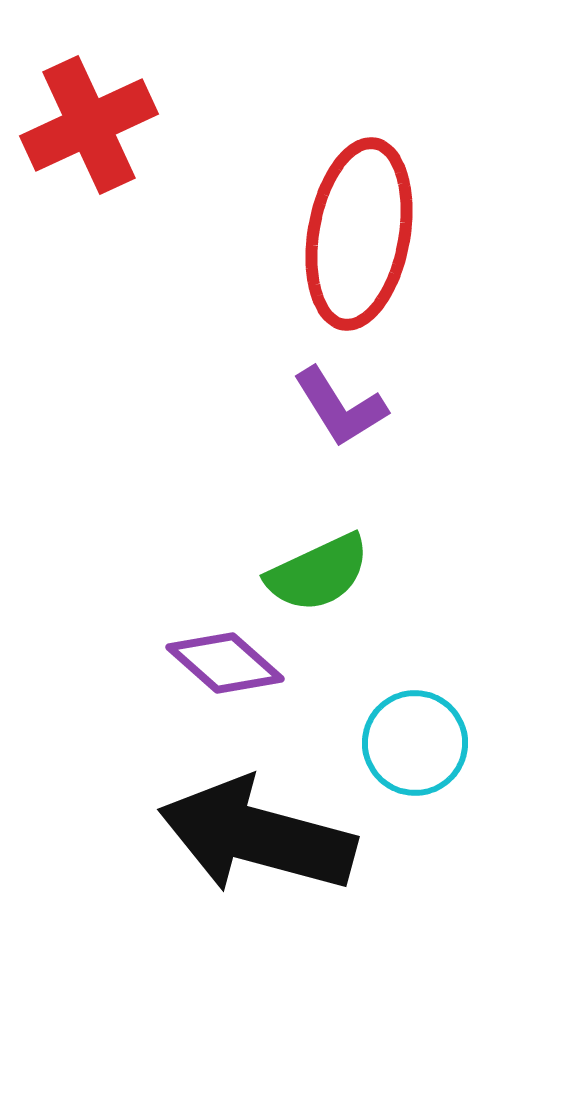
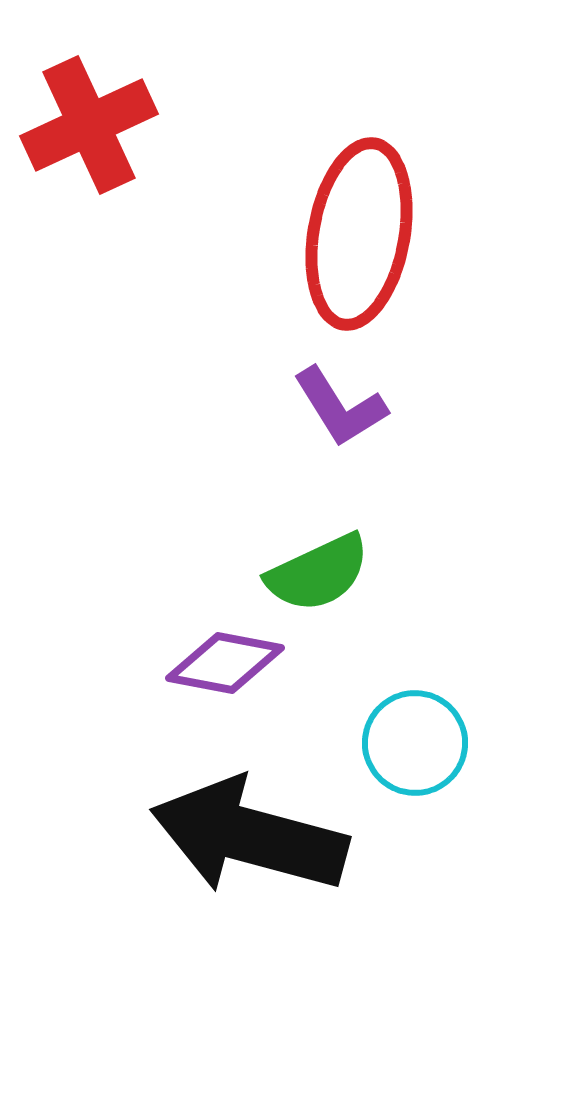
purple diamond: rotated 31 degrees counterclockwise
black arrow: moved 8 px left
